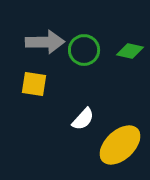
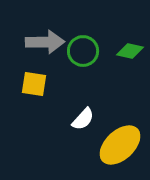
green circle: moved 1 px left, 1 px down
